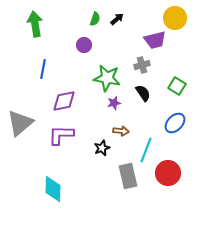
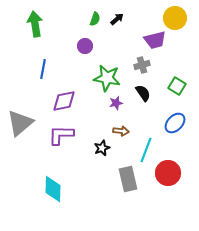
purple circle: moved 1 px right, 1 px down
purple star: moved 2 px right
gray rectangle: moved 3 px down
